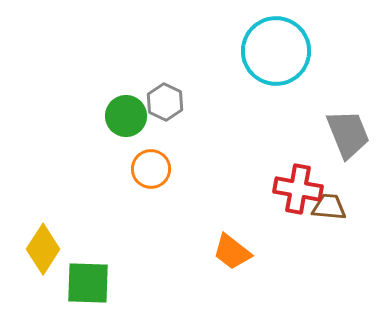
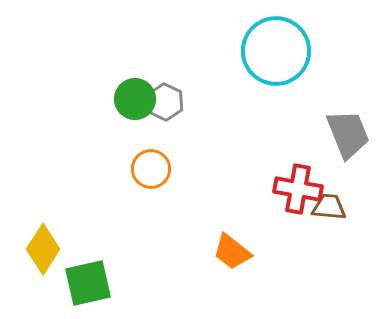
green circle: moved 9 px right, 17 px up
green square: rotated 15 degrees counterclockwise
